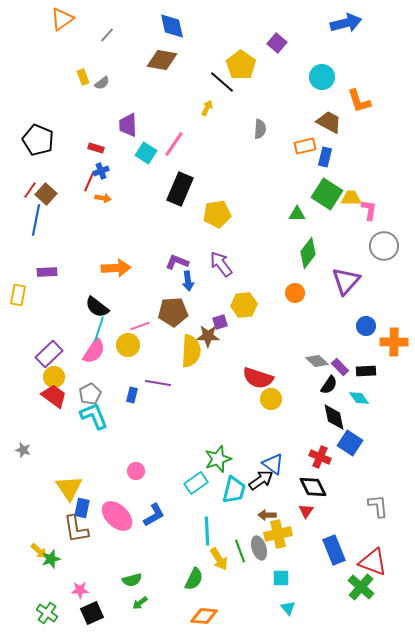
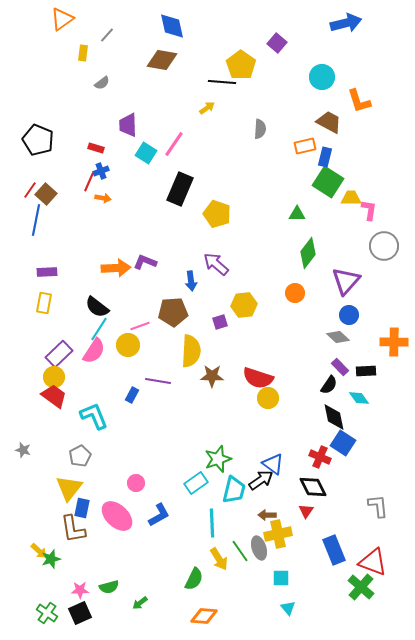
yellow rectangle at (83, 77): moved 24 px up; rotated 28 degrees clockwise
black line at (222, 82): rotated 36 degrees counterclockwise
yellow arrow at (207, 108): rotated 28 degrees clockwise
green square at (327, 194): moved 1 px right, 12 px up
yellow pentagon at (217, 214): rotated 28 degrees clockwise
purple L-shape at (177, 262): moved 32 px left
purple arrow at (221, 264): moved 5 px left; rotated 12 degrees counterclockwise
blue arrow at (188, 281): moved 3 px right
yellow rectangle at (18, 295): moved 26 px right, 8 px down
blue circle at (366, 326): moved 17 px left, 11 px up
cyan line at (99, 329): rotated 15 degrees clockwise
brown star at (208, 336): moved 4 px right, 40 px down
purple rectangle at (49, 354): moved 10 px right
gray diamond at (317, 361): moved 21 px right, 24 px up
purple line at (158, 383): moved 2 px up
gray pentagon at (90, 394): moved 10 px left, 62 px down
blue rectangle at (132, 395): rotated 14 degrees clockwise
yellow circle at (271, 399): moved 3 px left, 1 px up
blue square at (350, 443): moved 7 px left
pink circle at (136, 471): moved 12 px down
yellow triangle at (69, 488): rotated 12 degrees clockwise
blue L-shape at (154, 515): moved 5 px right
brown L-shape at (76, 529): moved 3 px left
cyan line at (207, 531): moved 5 px right, 8 px up
green line at (240, 551): rotated 15 degrees counterclockwise
green semicircle at (132, 580): moved 23 px left, 7 px down
black square at (92, 613): moved 12 px left
